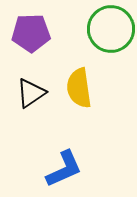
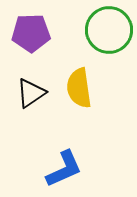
green circle: moved 2 px left, 1 px down
